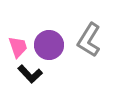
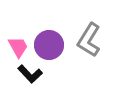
pink trapezoid: rotated 10 degrees counterclockwise
